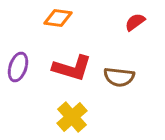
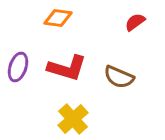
red L-shape: moved 5 px left
brown semicircle: rotated 16 degrees clockwise
yellow cross: moved 1 px right, 2 px down
